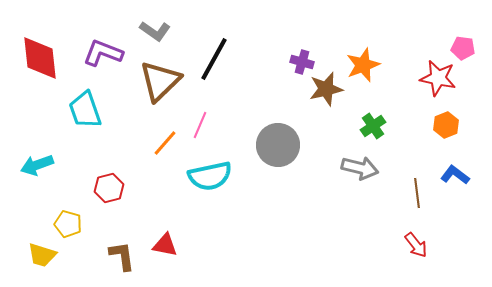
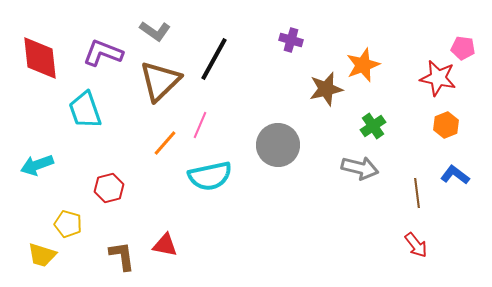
purple cross: moved 11 px left, 22 px up
